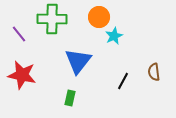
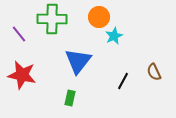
brown semicircle: rotated 18 degrees counterclockwise
